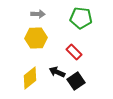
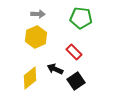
yellow hexagon: moved 1 px up; rotated 20 degrees counterclockwise
black arrow: moved 2 px left, 3 px up
